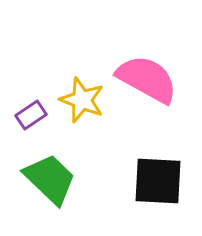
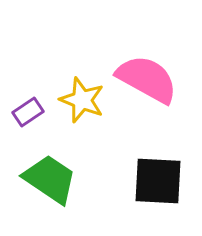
purple rectangle: moved 3 px left, 3 px up
green trapezoid: rotated 10 degrees counterclockwise
